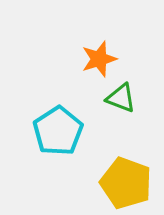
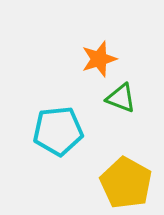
cyan pentagon: rotated 27 degrees clockwise
yellow pentagon: rotated 9 degrees clockwise
